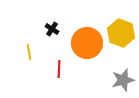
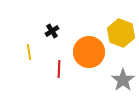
black cross: moved 2 px down; rotated 24 degrees clockwise
orange circle: moved 2 px right, 9 px down
gray star: rotated 20 degrees counterclockwise
